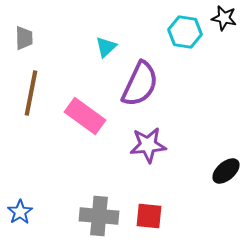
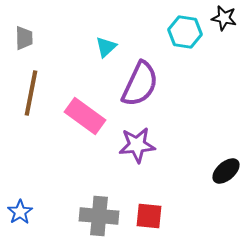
purple star: moved 11 px left
